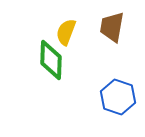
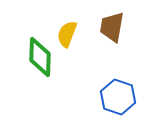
yellow semicircle: moved 1 px right, 2 px down
green diamond: moved 11 px left, 3 px up
